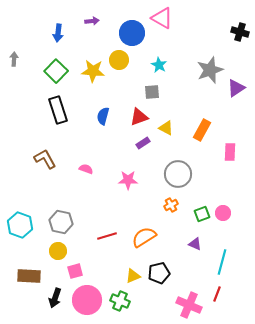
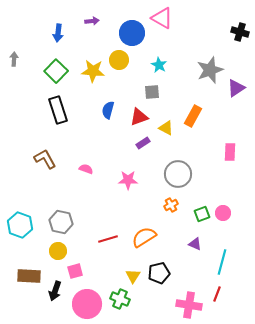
blue semicircle at (103, 116): moved 5 px right, 6 px up
orange rectangle at (202, 130): moved 9 px left, 14 px up
red line at (107, 236): moved 1 px right, 3 px down
yellow triangle at (133, 276): rotated 35 degrees counterclockwise
black arrow at (55, 298): moved 7 px up
pink circle at (87, 300): moved 4 px down
green cross at (120, 301): moved 2 px up
pink cross at (189, 305): rotated 15 degrees counterclockwise
